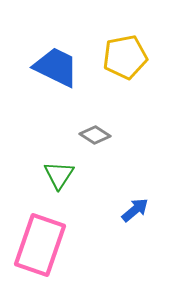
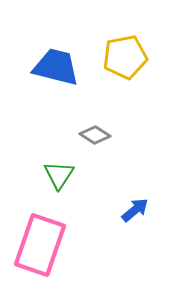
blue trapezoid: rotated 12 degrees counterclockwise
